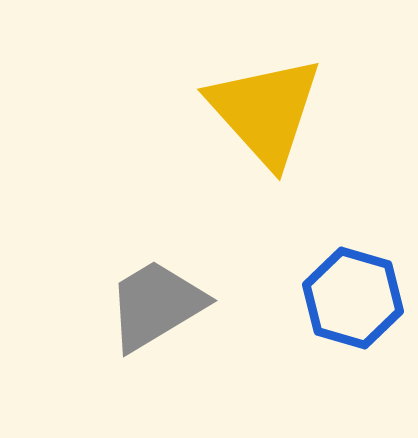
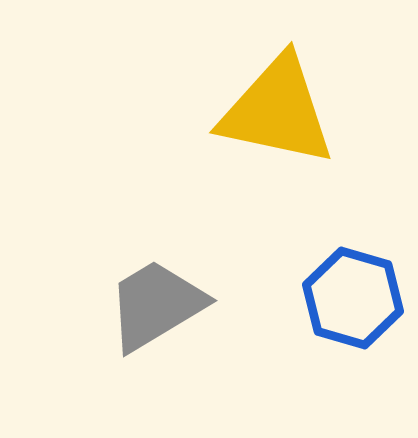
yellow triangle: moved 12 px right; rotated 36 degrees counterclockwise
